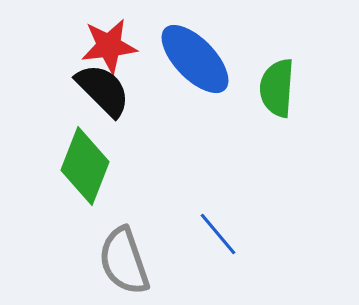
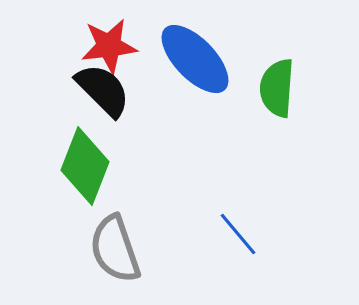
blue line: moved 20 px right
gray semicircle: moved 9 px left, 12 px up
